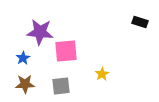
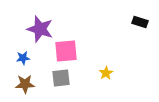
purple star: moved 3 px up; rotated 12 degrees clockwise
blue star: rotated 24 degrees clockwise
yellow star: moved 4 px right, 1 px up
gray square: moved 8 px up
